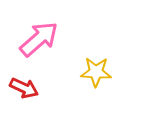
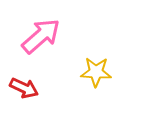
pink arrow: moved 2 px right, 3 px up
